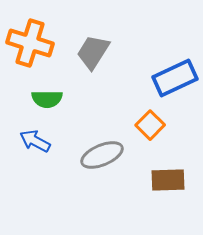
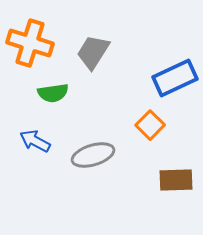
green semicircle: moved 6 px right, 6 px up; rotated 8 degrees counterclockwise
gray ellipse: moved 9 px left; rotated 6 degrees clockwise
brown rectangle: moved 8 px right
